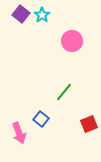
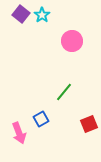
blue square: rotated 21 degrees clockwise
